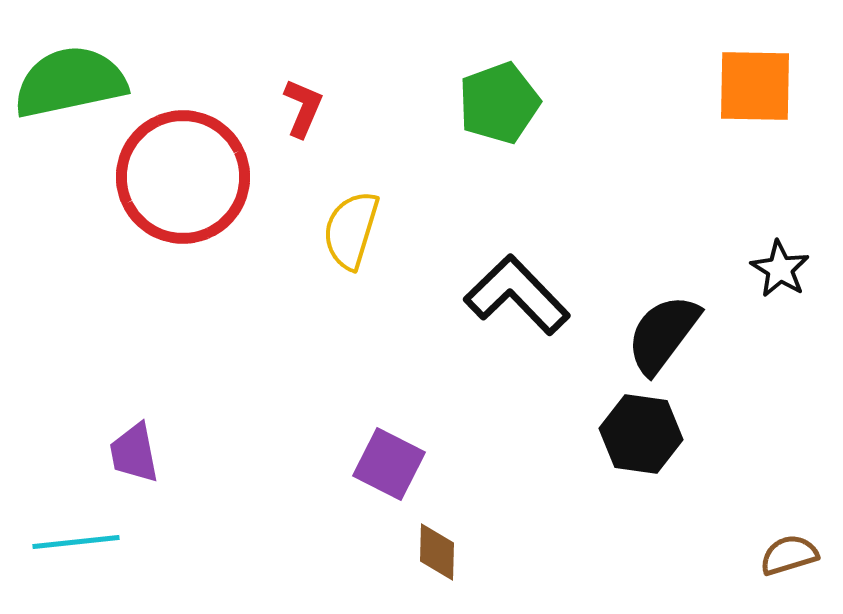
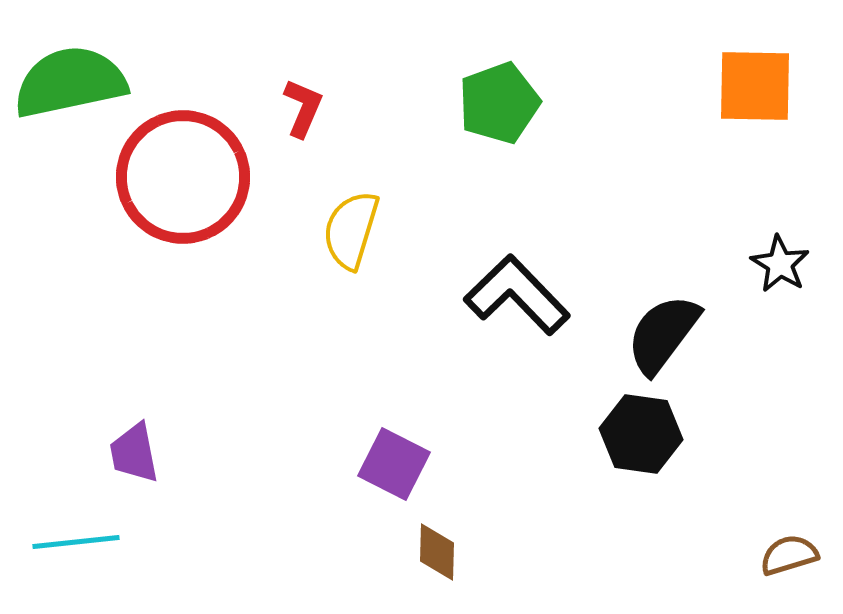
black star: moved 5 px up
purple square: moved 5 px right
